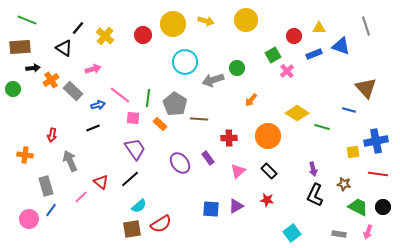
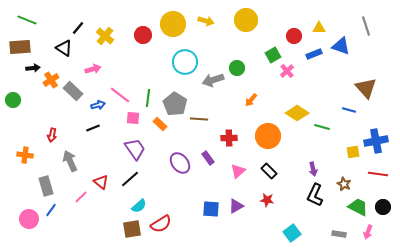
green circle at (13, 89): moved 11 px down
brown star at (344, 184): rotated 16 degrees clockwise
